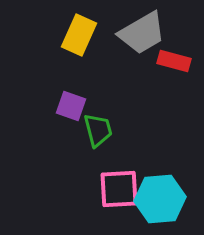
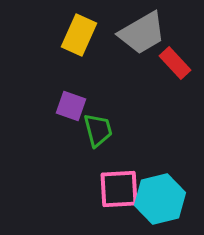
red rectangle: moved 1 px right, 2 px down; rotated 32 degrees clockwise
cyan hexagon: rotated 9 degrees counterclockwise
